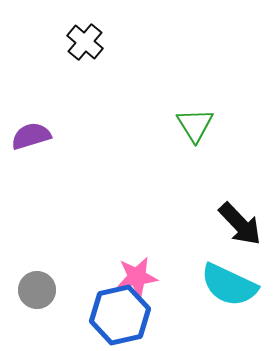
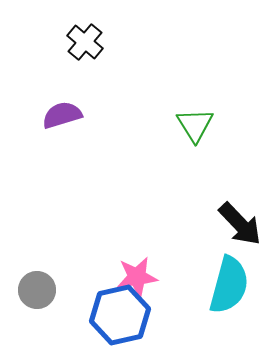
purple semicircle: moved 31 px right, 21 px up
cyan semicircle: rotated 100 degrees counterclockwise
